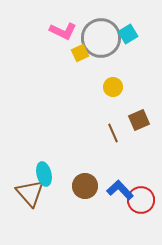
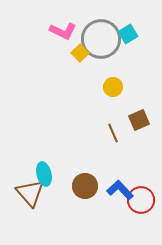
gray circle: moved 1 px down
yellow square: rotated 18 degrees counterclockwise
